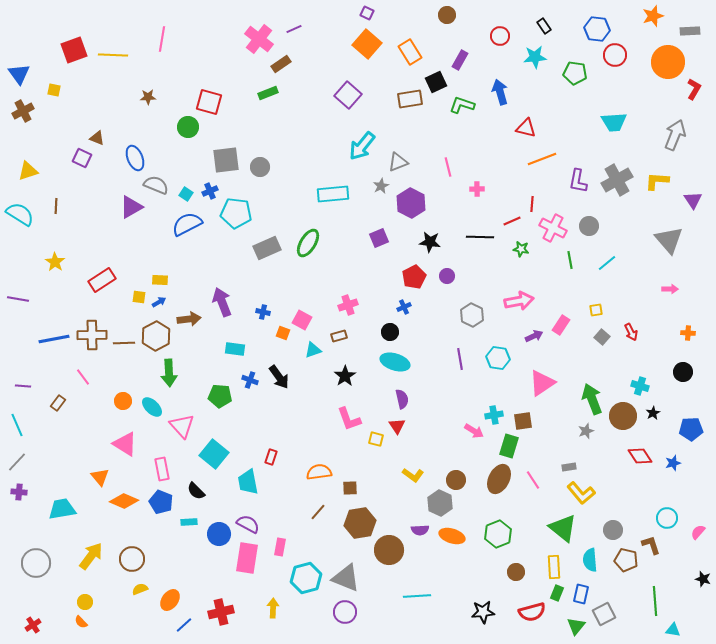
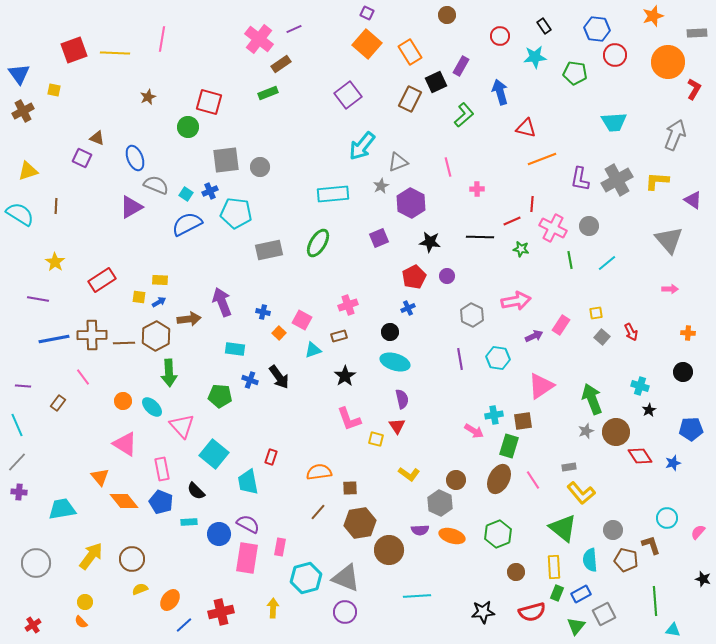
gray rectangle at (690, 31): moved 7 px right, 2 px down
yellow line at (113, 55): moved 2 px right, 2 px up
purple rectangle at (460, 60): moved 1 px right, 6 px down
purple square at (348, 95): rotated 12 degrees clockwise
brown star at (148, 97): rotated 21 degrees counterclockwise
brown rectangle at (410, 99): rotated 55 degrees counterclockwise
green L-shape at (462, 105): moved 2 px right, 10 px down; rotated 120 degrees clockwise
purple L-shape at (578, 181): moved 2 px right, 2 px up
purple triangle at (693, 200): rotated 24 degrees counterclockwise
green ellipse at (308, 243): moved 10 px right
gray rectangle at (267, 248): moved 2 px right, 2 px down; rotated 12 degrees clockwise
purple line at (18, 299): moved 20 px right
pink arrow at (519, 301): moved 3 px left
blue cross at (404, 307): moved 4 px right, 1 px down
yellow square at (596, 310): moved 3 px down
orange square at (283, 333): moved 4 px left; rotated 24 degrees clockwise
pink triangle at (542, 383): moved 1 px left, 3 px down
black star at (653, 413): moved 4 px left, 3 px up
brown circle at (623, 416): moved 7 px left, 16 px down
yellow L-shape at (413, 475): moved 4 px left, 1 px up
orange diamond at (124, 501): rotated 28 degrees clockwise
blue rectangle at (581, 594): rotated 48 degrees clockwise
